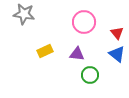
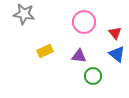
red triangle: moved 2 px left
purple triangle: moved 2 px right, 2 px down
green circle: moved 3 px right, 1 px down
